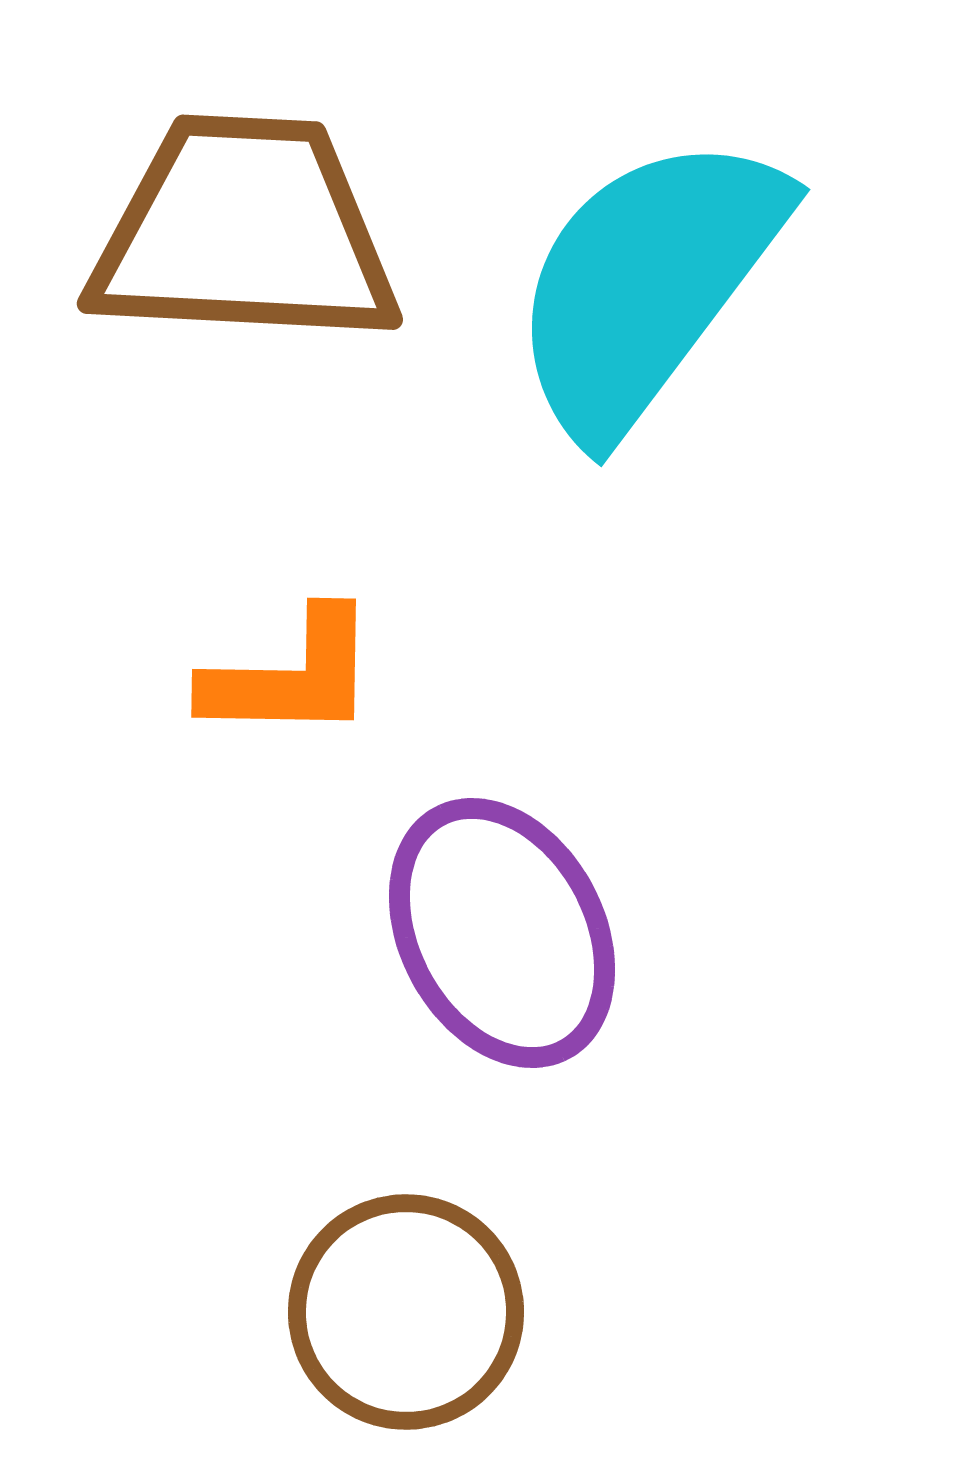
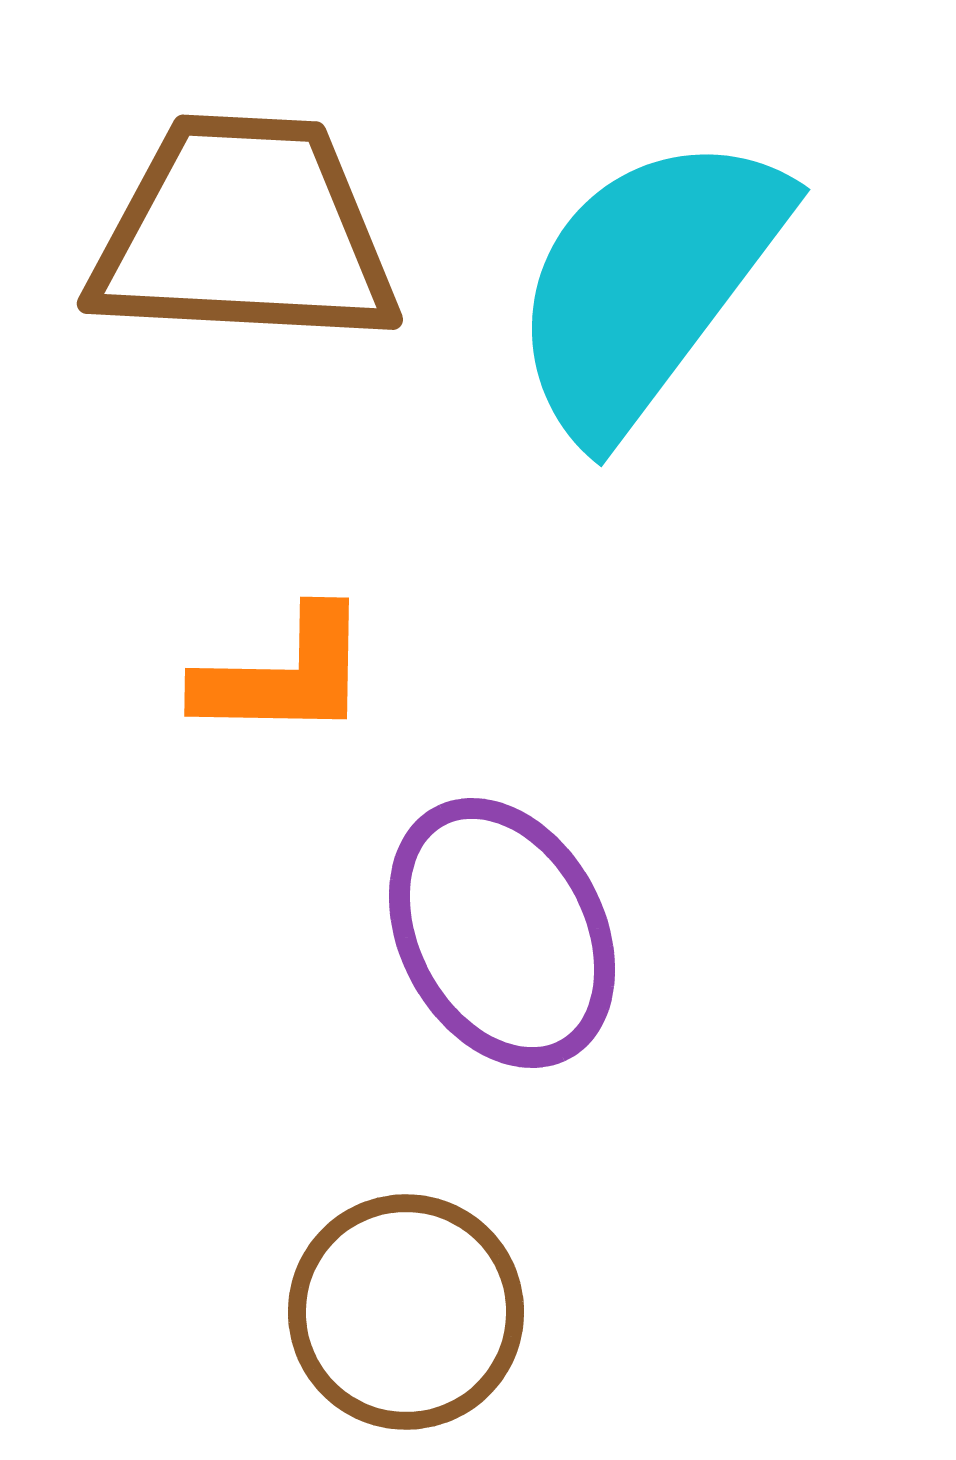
orange L-shape: moved 7 px left, 1 px up
